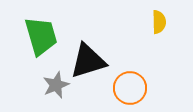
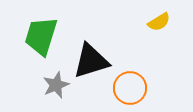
yellow semicircle: rotated 60 degrees clockwise
green trapezoid: rotated 147 degrees counterclockwise
black triangle: moved 3 px right
